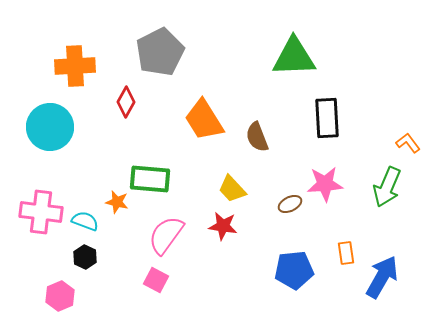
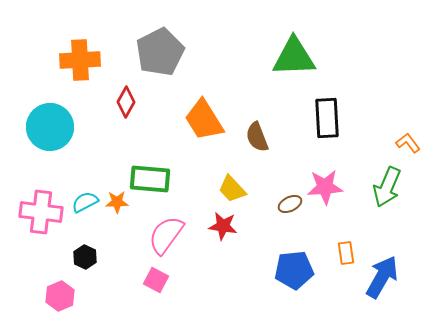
orange cross: moved 5 px right, 6 px up
pink star: moved 3 px down
orange star: rotated 15 degrees counterclockwise
cyan semicircle: moved 19 px up; rotated 48 degrees counterclockwise
